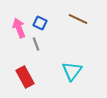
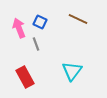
blue square: moved 1 px up
